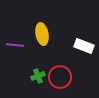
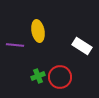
yellow ellipse: moved 4 px left, 3 px up
white rectangle: moved 2 px left; rotated 12 degrees clockwise
